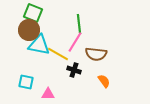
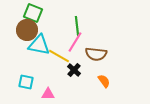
green line: moved 2 px left, 2 px down
brown circle: moved 2 px left
yellow line: moved 1 px right, 2 px down
black cross: rotated 24 degrees clockwise
